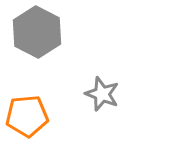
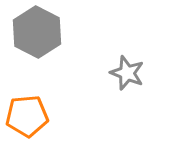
gray star: moved 25 px right, 21 px up
